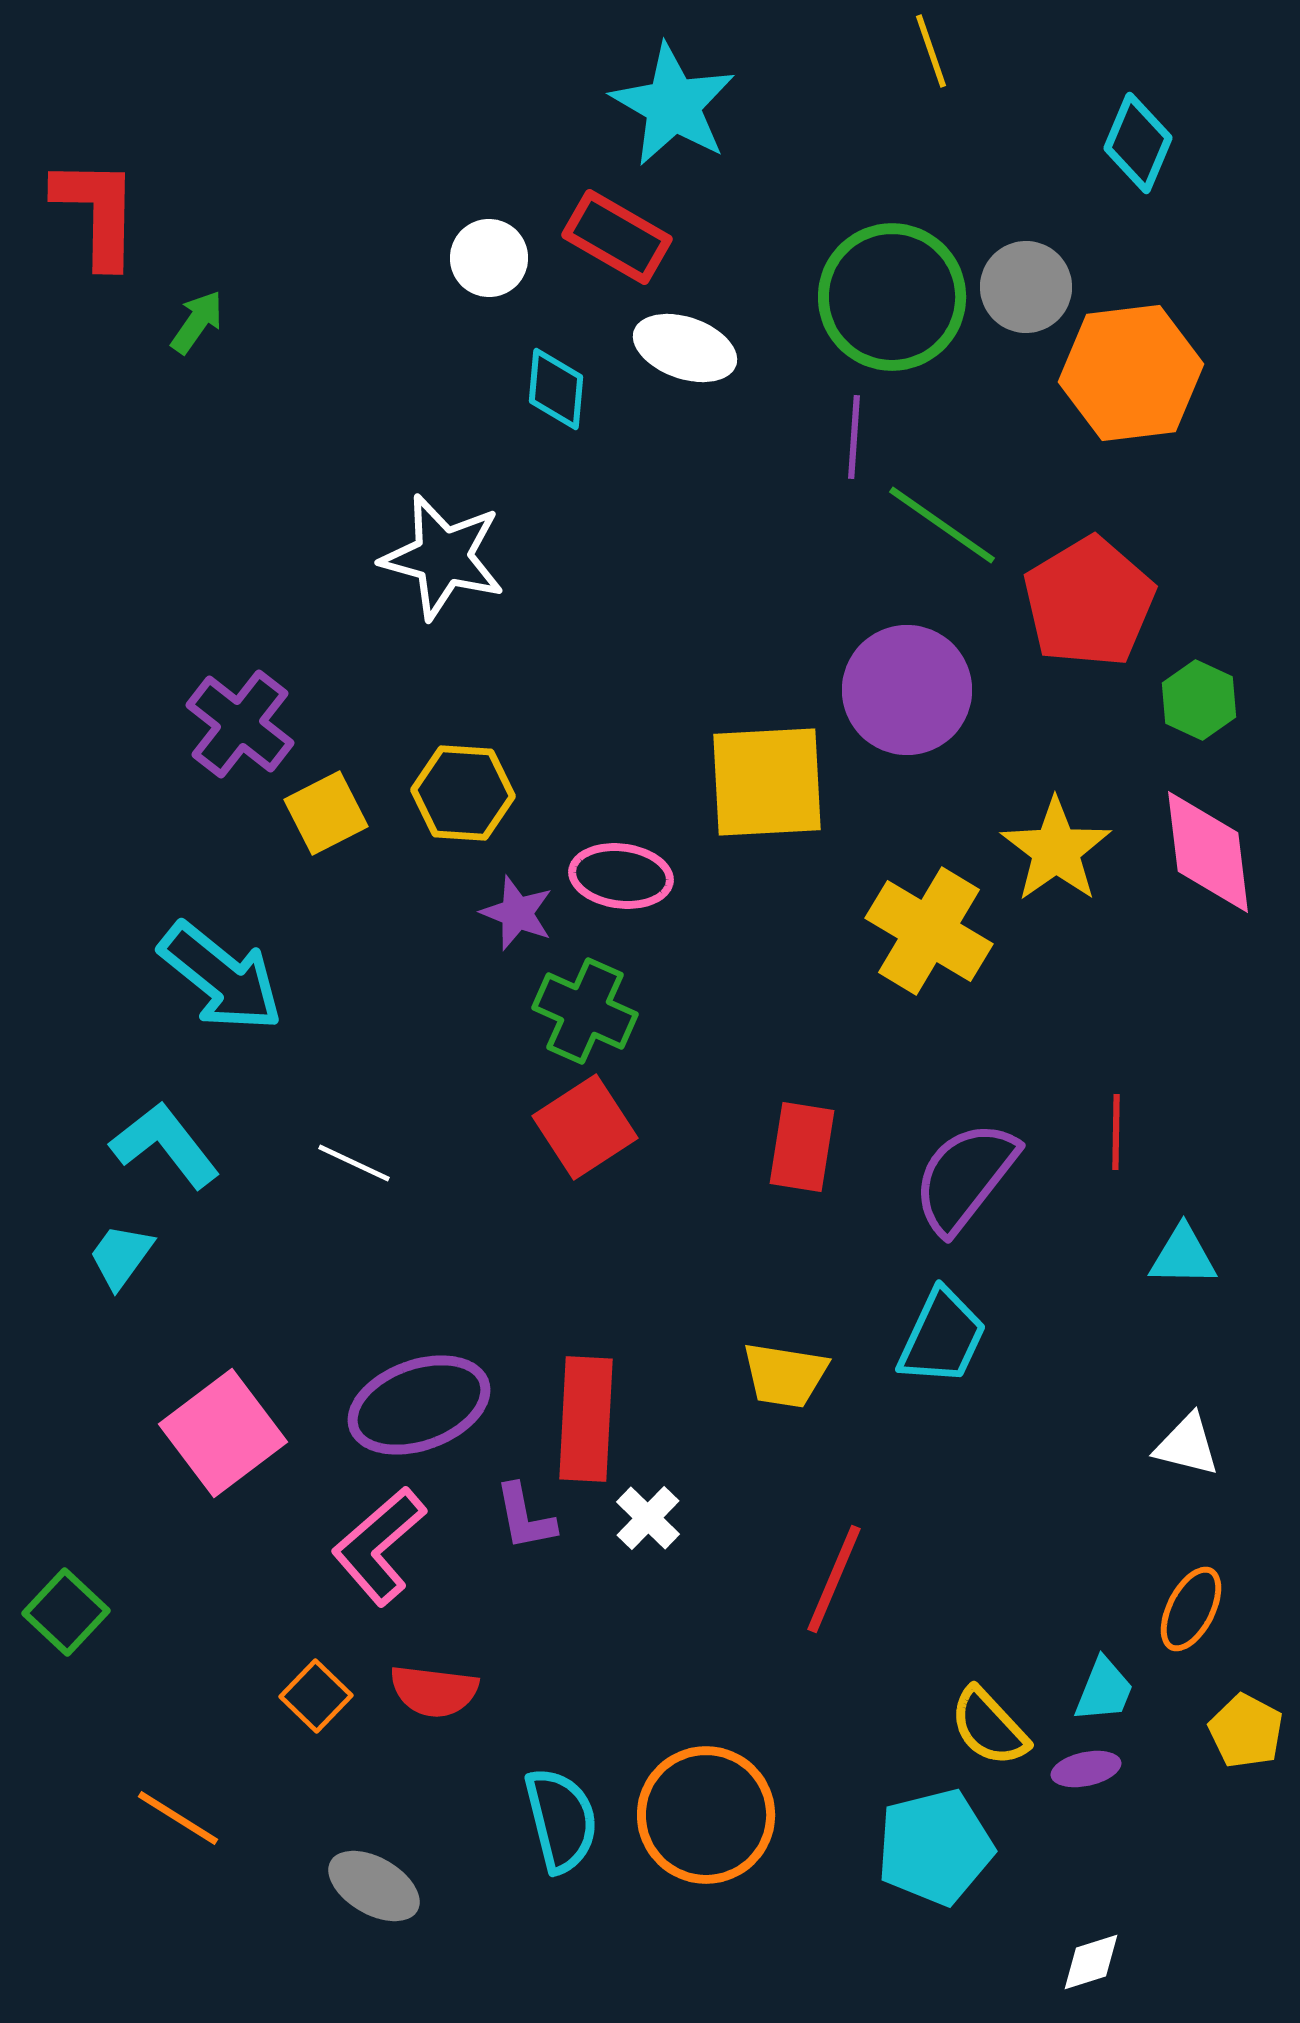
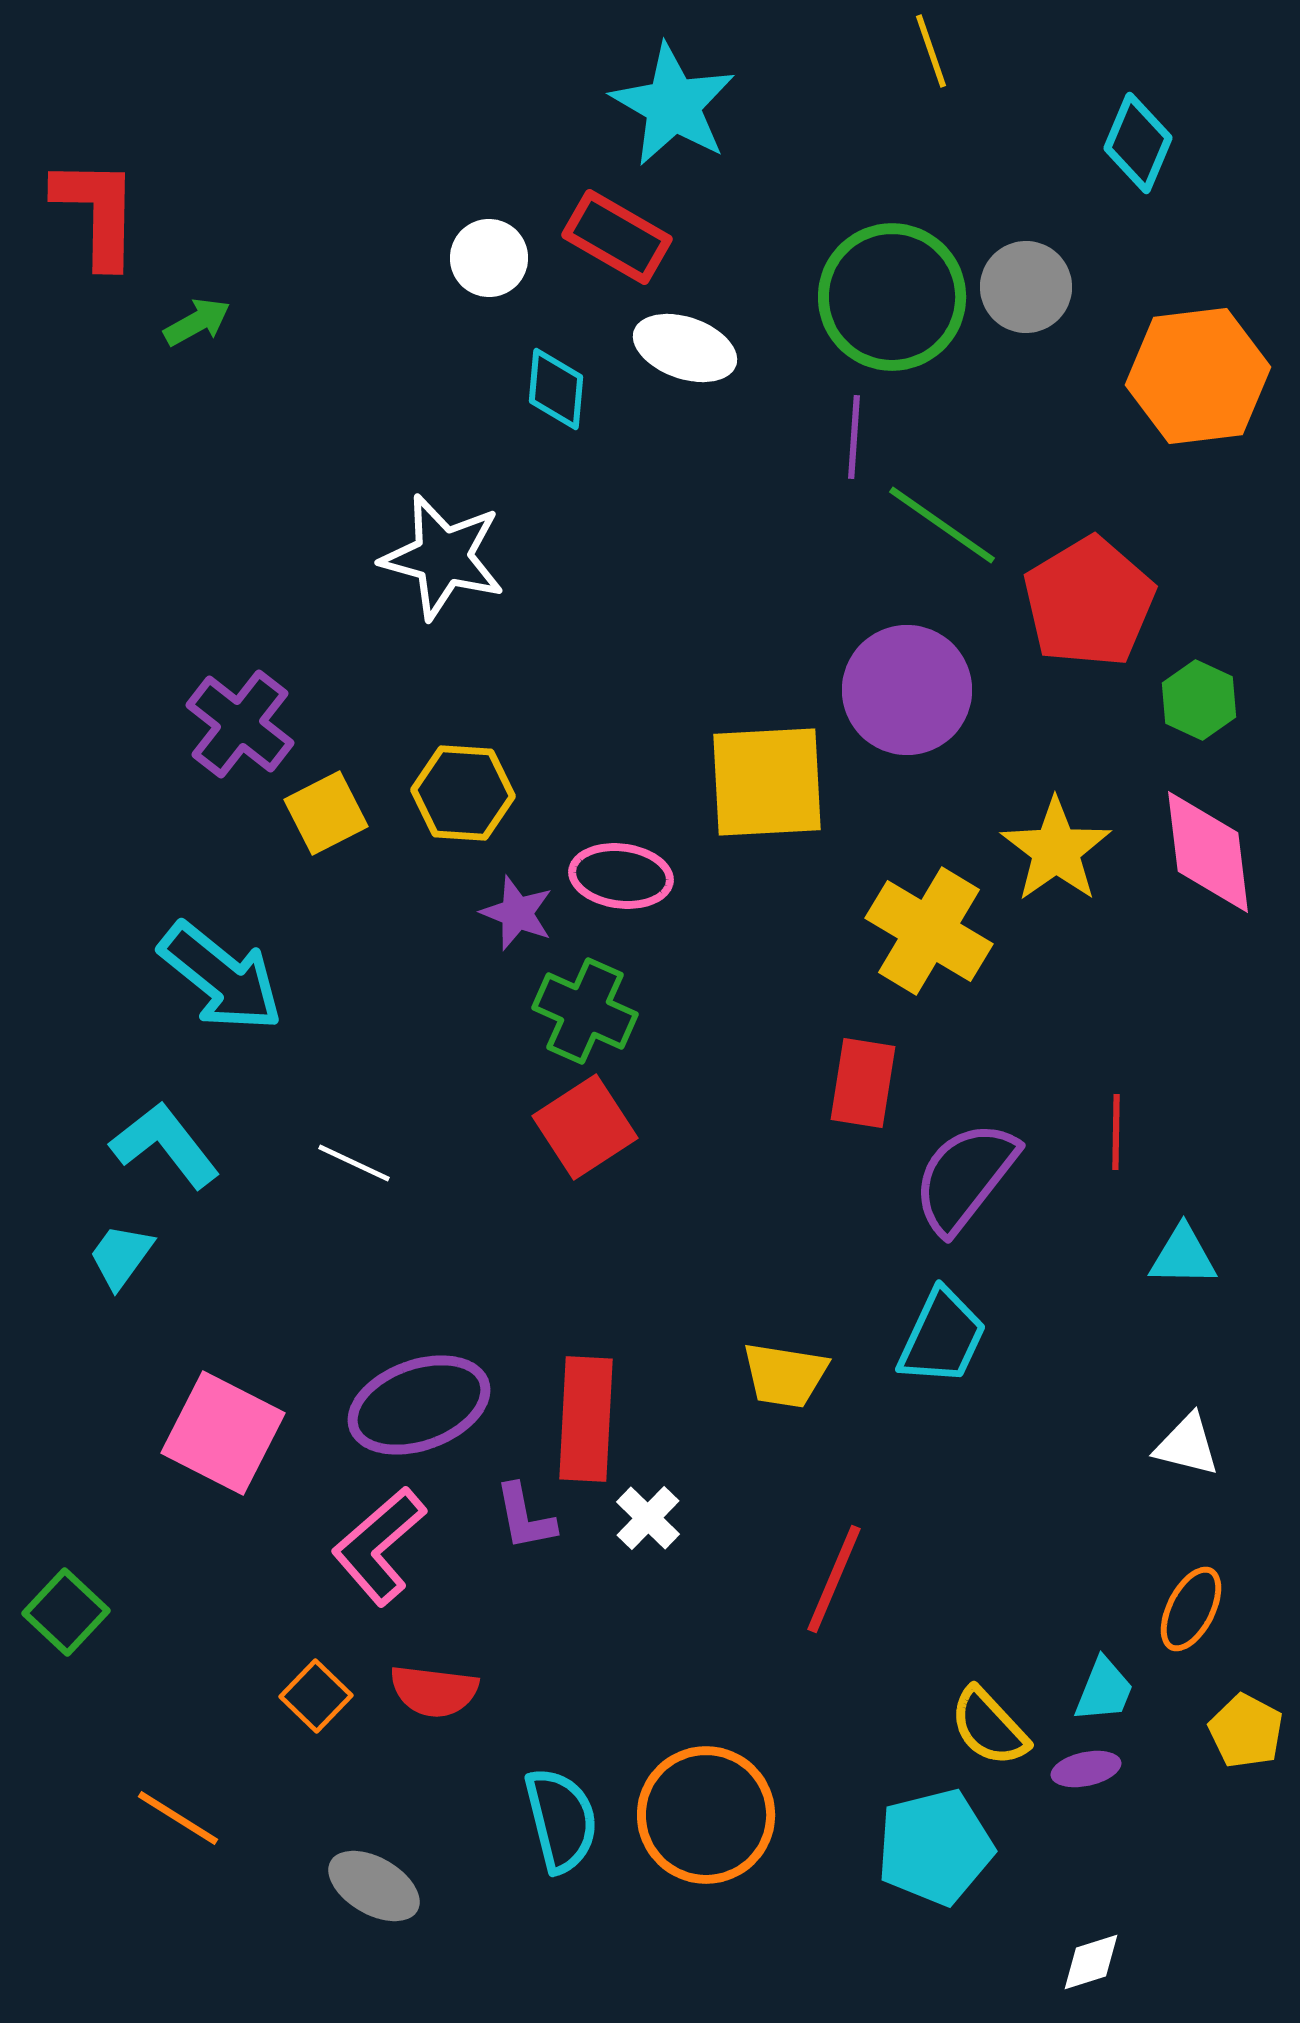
green arrow at (197, 322): rotated 26 degrees clockwise
orange hexagon at (1131, 373): moved 67 px right, 3 px down
red rectangle at (802, 1147): moved 61 px right, 64 px up
pink square at (223, 1433): rotated 26 degrees counterclockwise
